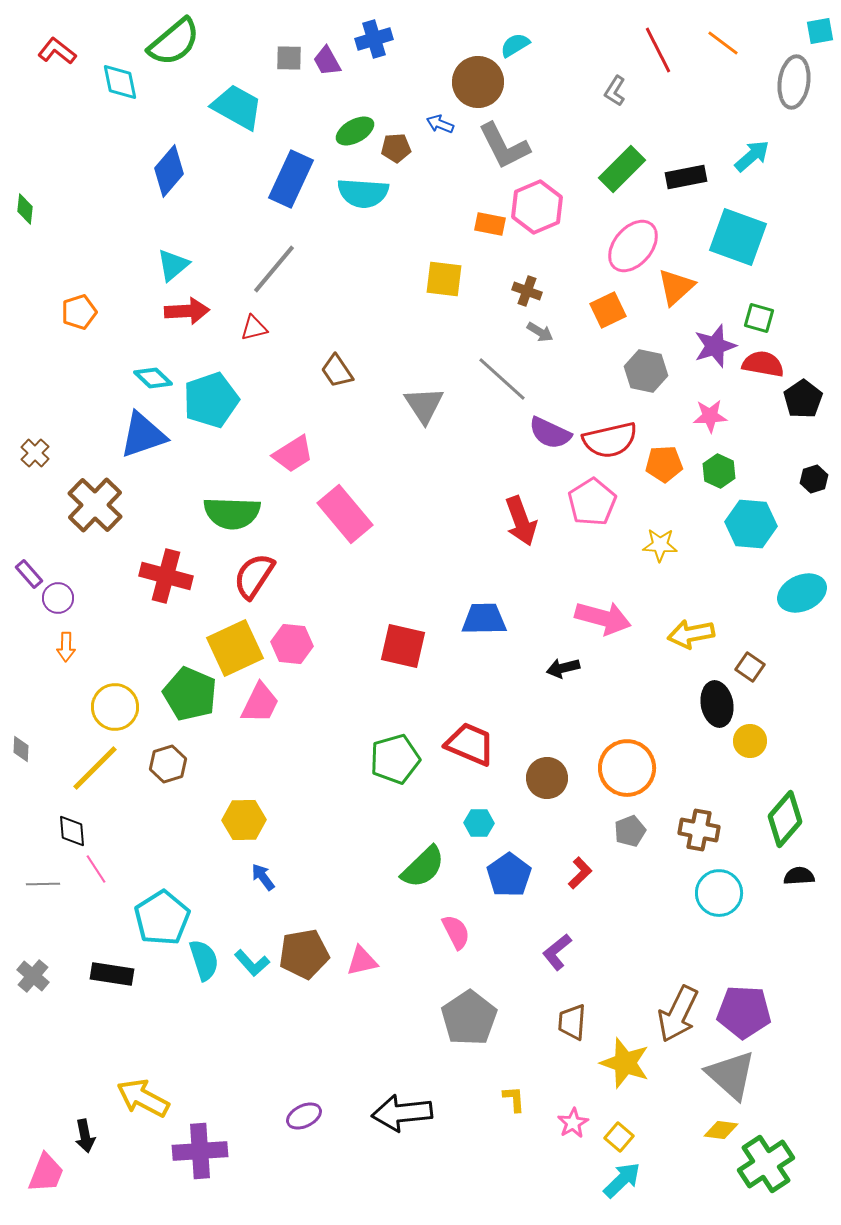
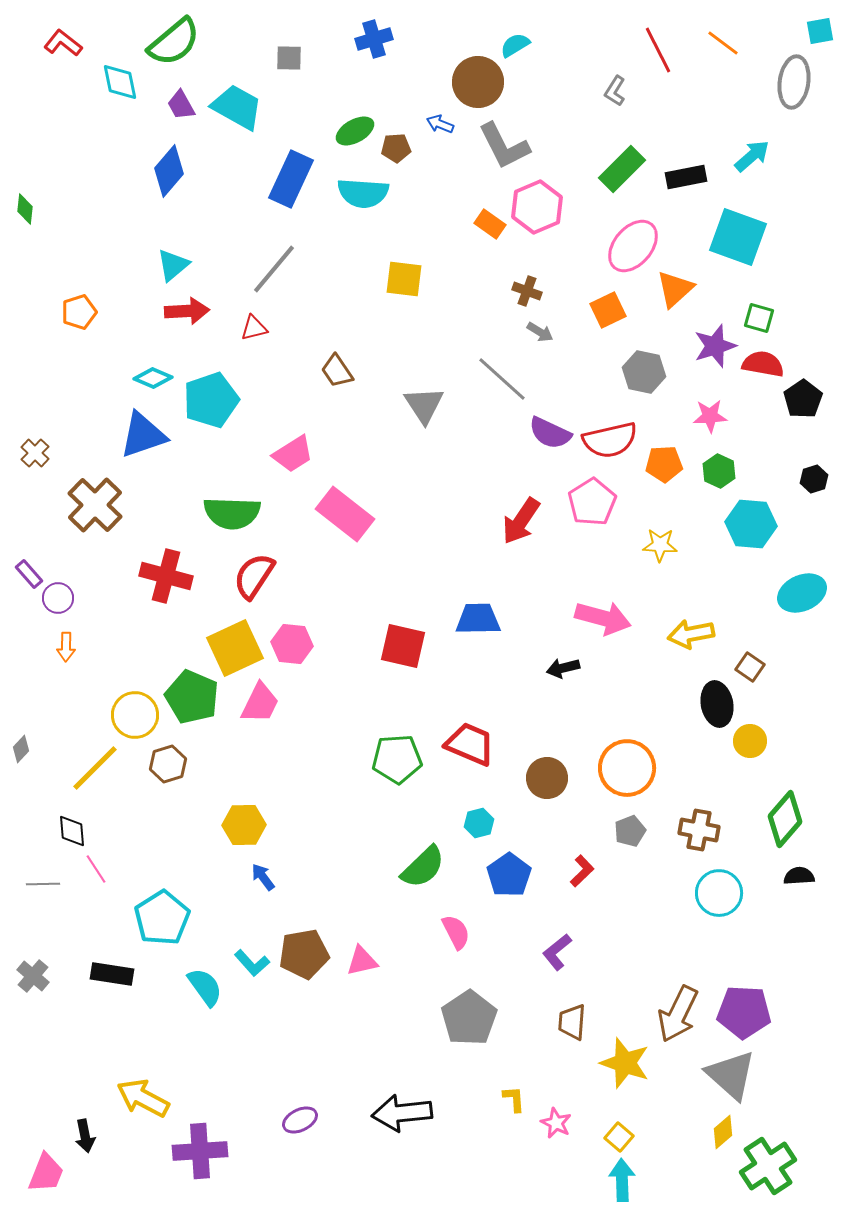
red L-shape at (57, 51): moved 6 px right, 8 px up
purple trapezoid at (327, 61): moved 146 px left, 44 px down
orange rectangle at (490, 224): rotated 24 degrees clockwise
yellow square at (444, 279): moved 40 px left
orange triangle at (676, 287): moved 1 px left, 2 px down
gray hexagon at (646, 371): moved 2 px left, 1 px down
cyan diamond at (153, 378): rotated 21 degrees counterclockwise
pink rectangle at (345, 514): rotated 12 degrees counterclockwise
red arrow at (521, 521): rotated 54 degrees clockwise
blue trapezoid at (484, 619): moved 6 px left
green pentagon at (190, 694): moved 2 px right, 3 px down
yellow circle at (115, 707): moved 20 px right, 8 px down
gray diamond at (21, 749): rotated 40 degrees clockwise
green pentagon at (395, 759): moved 2 px right; rotated 12 degrees clockwise
yellow hexagon at (244, 820): moved 5 px down
cyan hexagon at (479, 823): rotated 16 degrees counterclockwise
red L-shape at (580, 873): moved 2 px right, 2 px up
cyan semicircle at (204, 960): moved 1 px right, 27 px down; rotated 18 degrees counterclockwise
purple ellipse at (304, 1116): moved 4 px left, 4 px down
pink star at (573, 1123): moved 17 px left; rotated 16 degrees counterclockwise
yellow diamond at (721, 1130): moved 2 px right, 2 px down; rotated 48 degrees counterclockwise
green cross at (766, 1164): moved 2 px right, 2 px down
cyan arrow at (622, 1180): rotated 48 degrees counterclockwise
